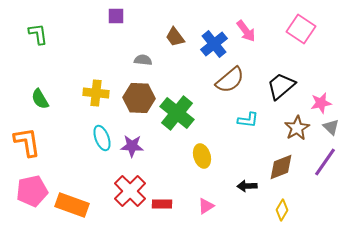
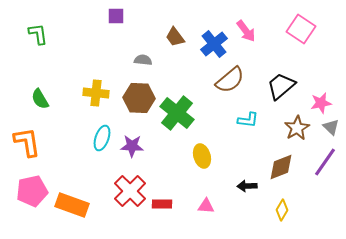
cyan ellipse: rotated 40 degrees clockwise
pink triangle: rotated 36 degrees clockwise
